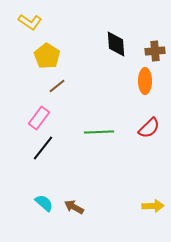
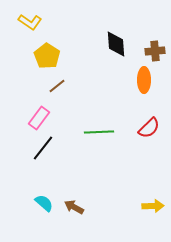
orange ellipse: moved 1 px left, 1 px up
